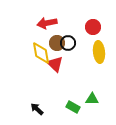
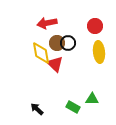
red circle: moved 2 px right, 1 px up
